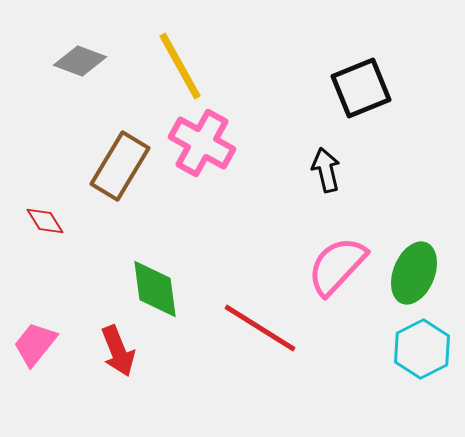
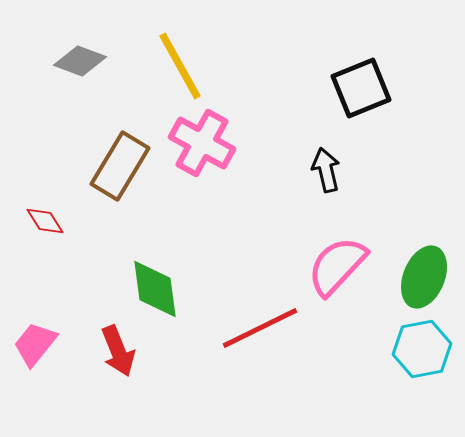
green ellipse: moved 10 px right, 4 px down
red line: rotated 58 degrees counterclockwise
cyan hexagon: rotated 16 degrees clockwise
